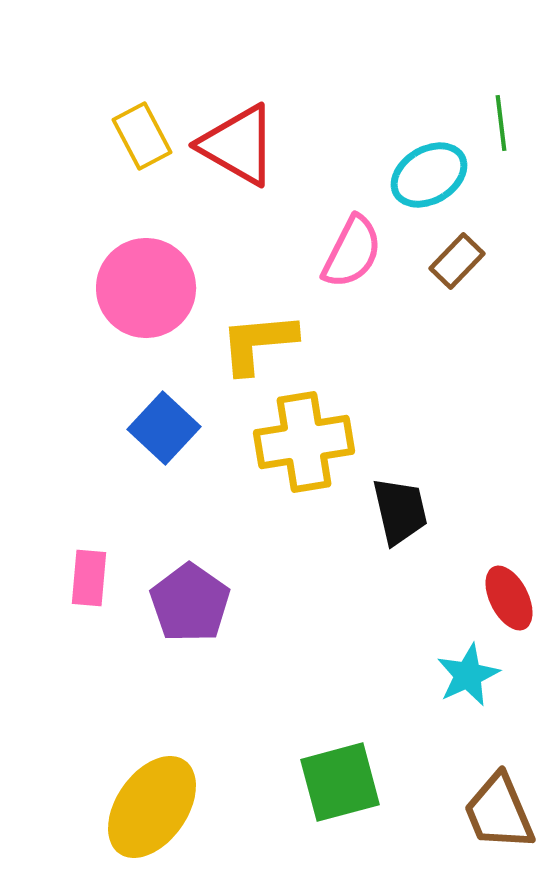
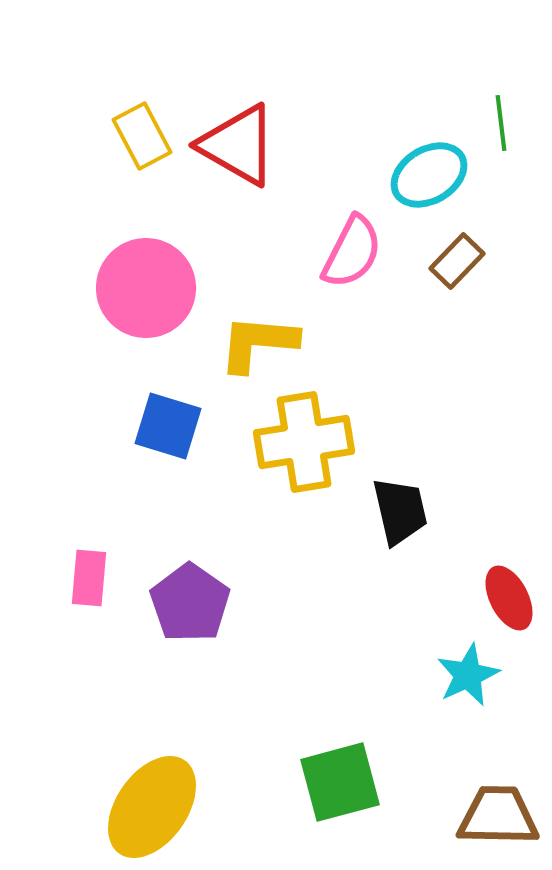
yellow L-shape: rotated 10 degrees clockwise
blue square: moved 4 px right, 2 px up; rotated 26 degrees counterclockwise
brown trapezoid: moved 1 px left, 4 px down; rotated 114 degrees clockwise
